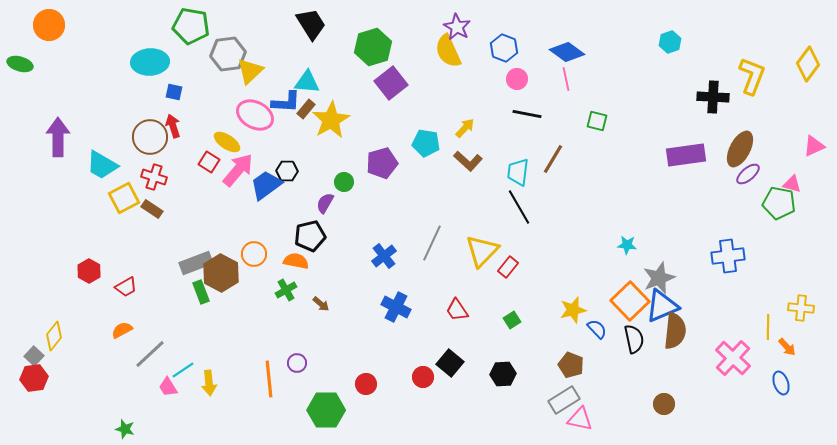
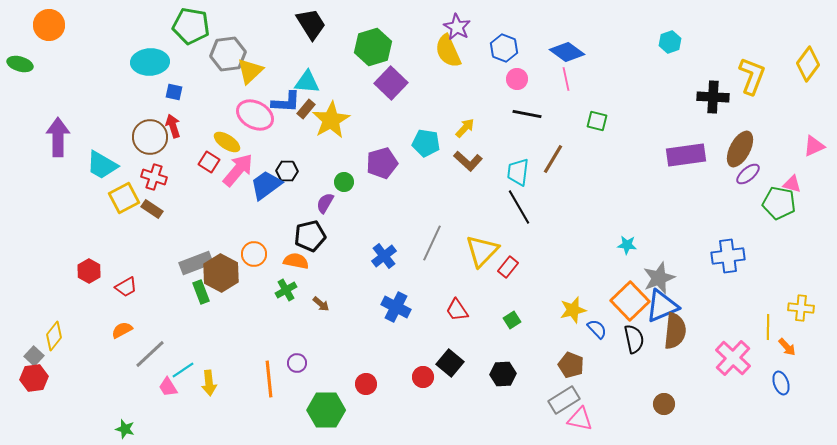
purple square at (391, 83): rotated 8 degrees counterclockwise
